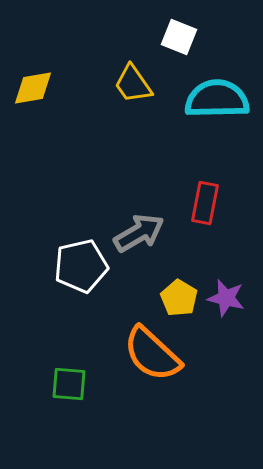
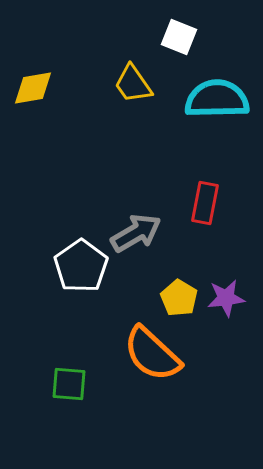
gray arrow: moved 3 px left
white pentagon: rotated 22 degrees counterclockwise
purple star: rotated 21 degrees counterclockwise
